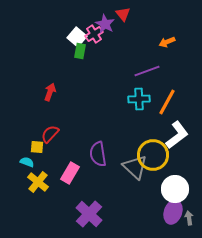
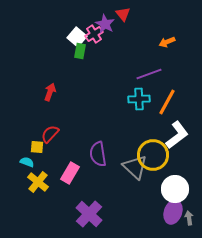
purple line: moved 2 px right, 3 px down
